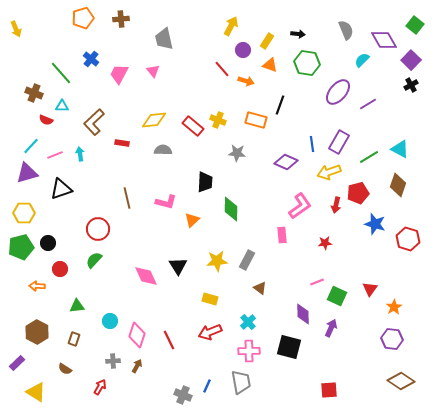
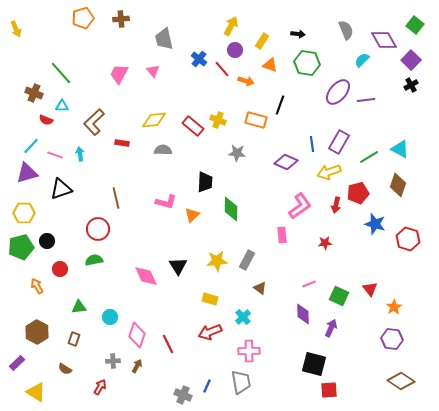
yellow rectangle at (267, 41): moved 5 px left
purple circle at (243, 50): moved 8 px left
blue cross at (91, 59): moved 108 px right
purple line at (368, 104): moved 2 px left, 4 px up; rotated 24 degrees clockwise
pink line at (55, 155): rotated 42 degrees clockwise
brown line at (127, 198): moved 11 px left
orange triangle at (192, 220): moved 5 px up
black circle at (48, 243): moved 1 px left, 2 px up
green semicircle at (94, 260): rotated 36 degrees clockwise
pink line at (317, 282): moved 8 px left, 2 px down
orange arrow at (37, 286): rotated 56 degrees clockwise
red triangle at (370, 289): rotated 14 degrees counterclockwise
green square at (337, 296): moved 2 px right
green triangle at (77, 306): moved 2 px right, 1 px down
cyan circle at (110, 321): moved 4 px up
cyan cross at (248, 322): moved 5 px left, 5 px up
red line at (169, 340): moved 1 px left, 4 px down
black square at (289, 347): moved 25 px right, 17 px down
